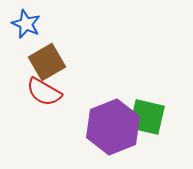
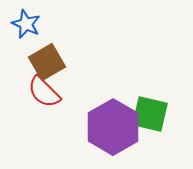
red semicircle: rotated 15 degrees clockwise
green square: moved 3 px right, 3 px up
purple hexagon: rotated 8 degrees counterclockwise
